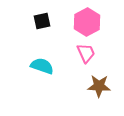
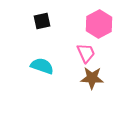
pink hexagon: moved 12 px right, 2 px down
brown star: moved 7 px left, 8 px up
